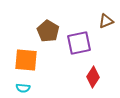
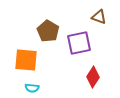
brown triangle: moved 7 px left, 4 px up; rotated 42 degrees clockwise
cyan semicircle: moved 9 px right
